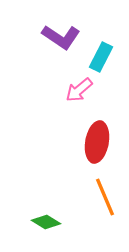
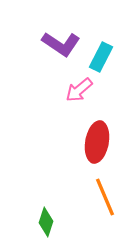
purple L-shape: moved 7 px down
green diamond: rotated 76 degrees clockwise
